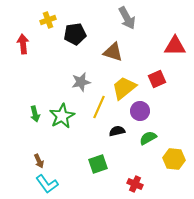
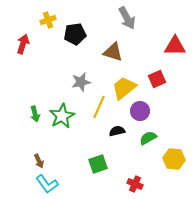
red arrow: rotated 24 degrees clockwise
